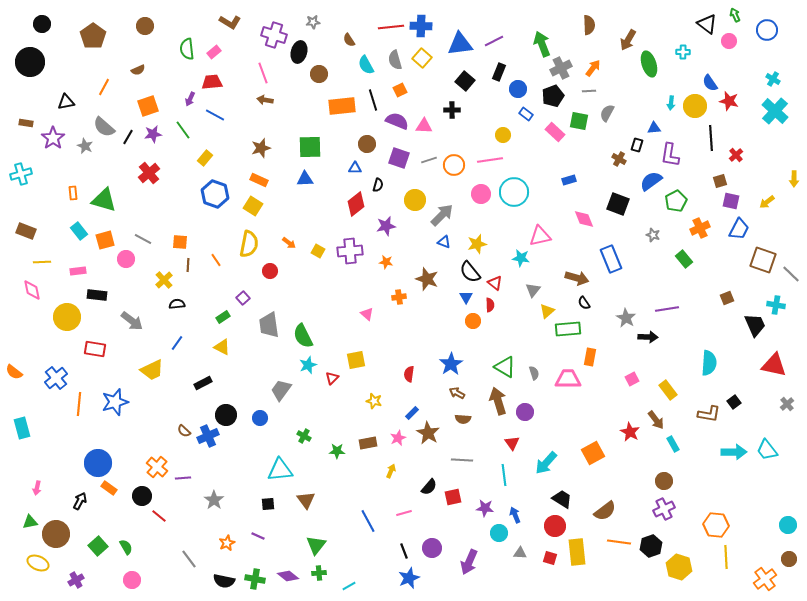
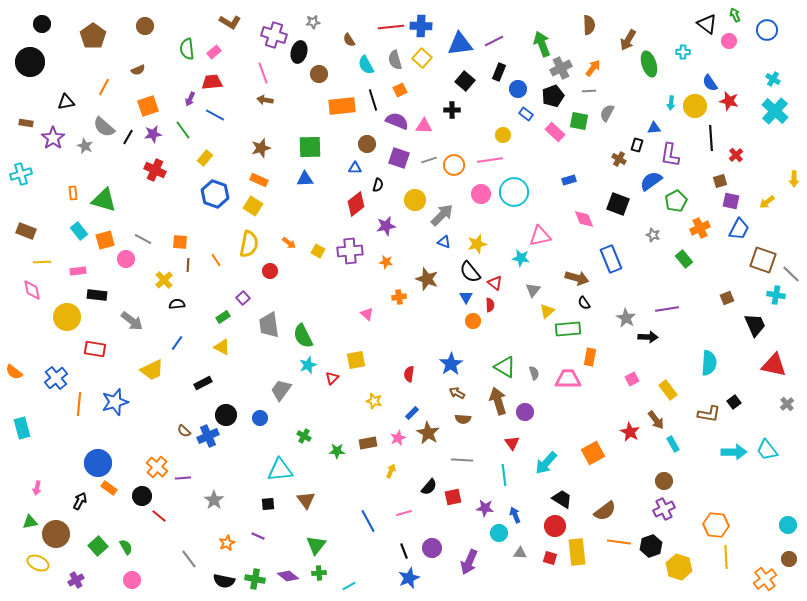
red cross at (149, 173): moved 6 px right, 3 px up; rotated 25 degrees counterclockwise
cyan cross at (776, 305): moved 10 px up
